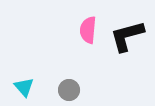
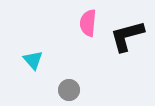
pink semicircle: moved 7 px up
cyan triangle: moved 9 px right, 27 px up
